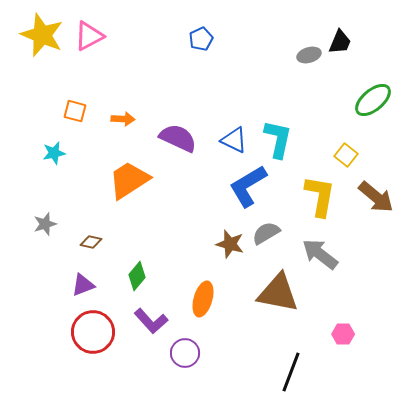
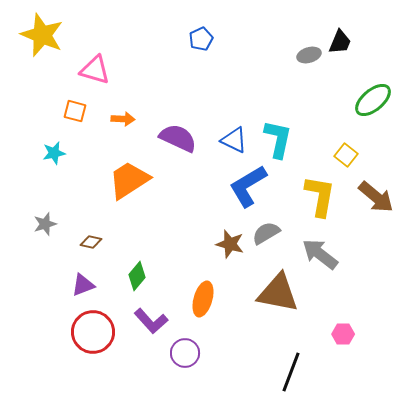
pink triangle: moved 6 px right, 34 px down; rotated 44 degrees clockwise
